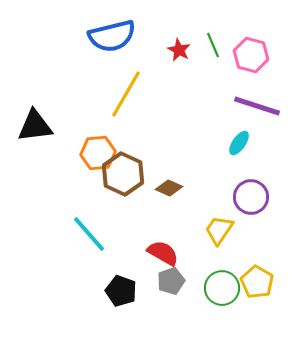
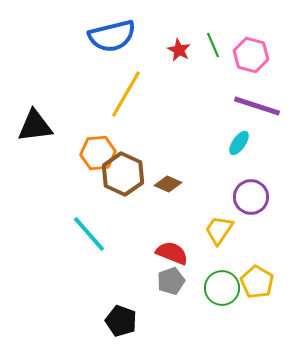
brown diamond: moved 1 px left, 4 px up
red semicircle: moved 9 px right; rotated 8 degrees counterclockwise
black pentagon: moved 30 px down
